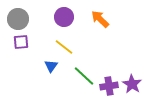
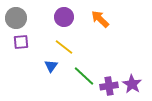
gray circle: moved 2 px left, 1 px up
